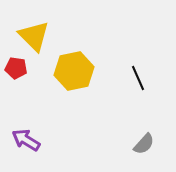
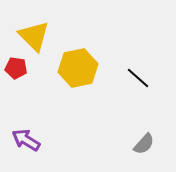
yellow hexagon: moved 4 px right, 3 px up
black line: rotated 25 degrees counterclockwise
